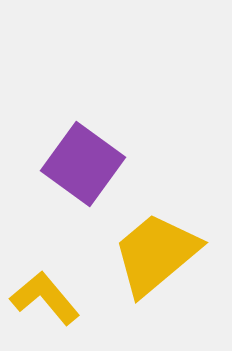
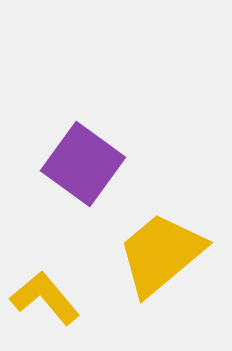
yellow trapezoid: moved 5 px right
